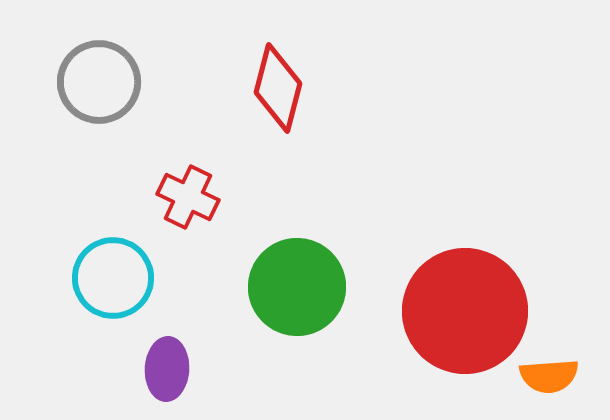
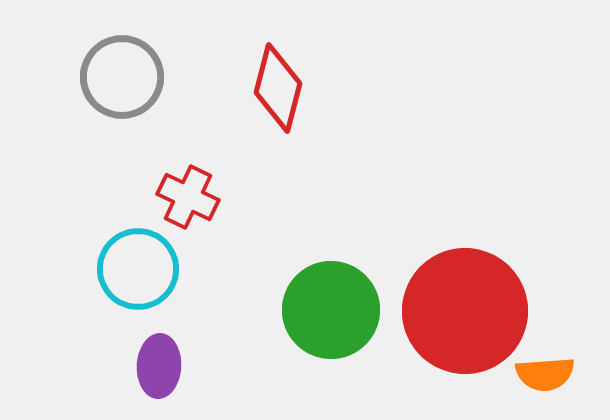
gray circle: moved 23 px right, 5 px up
cyan circle: moved 25 px right, 9 px up
green circle: moved 34 px right, 23 px down
purple ellipse: moved 8 px left, 3 px up
orange semicircle: moved 4 px left, 2 px up
